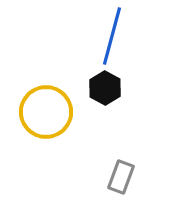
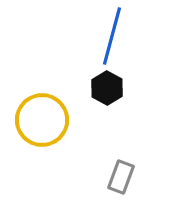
black hexagon: moved 2 px right
yellow circle: moved 4 px left, 8 px down
